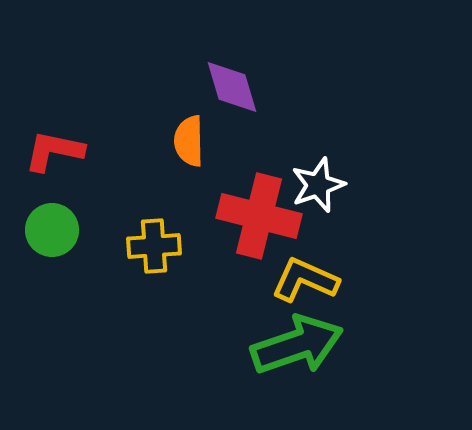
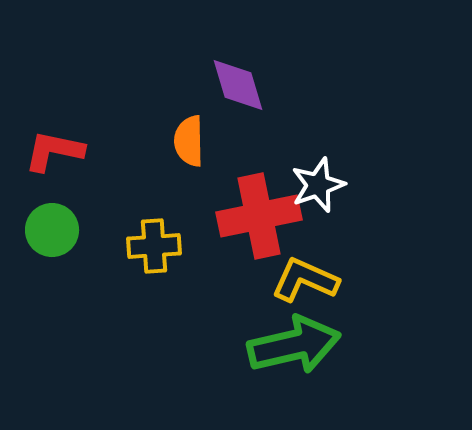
purple diamond: moved 6 px right, 2 px up
red cross: rotated 26 degrees counterclockwise
green arrow: moved 3 px left; rotated 6 degrees clockwise
